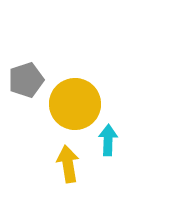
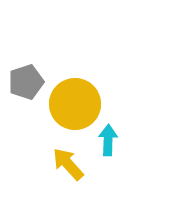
gray pentagon: moved 2 px down
yellow arrow: rotated 33 degrees counterclockwise
